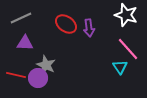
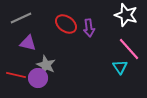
purple triangle: moved 3 px right; rotated 12 degrees clockwise
pink line: moved 1 px right
